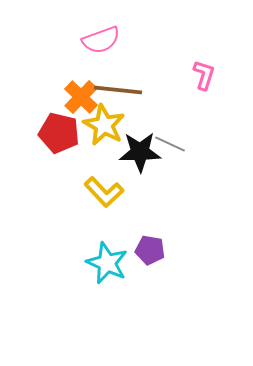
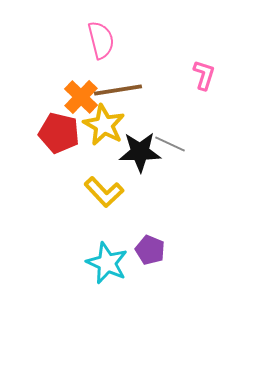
pink semicircle: rotated 84 degrees counterclockwise
brown line: rotated 15 degrees counterclockwise
purple pentagon: rotated 12 degrees clockwise
